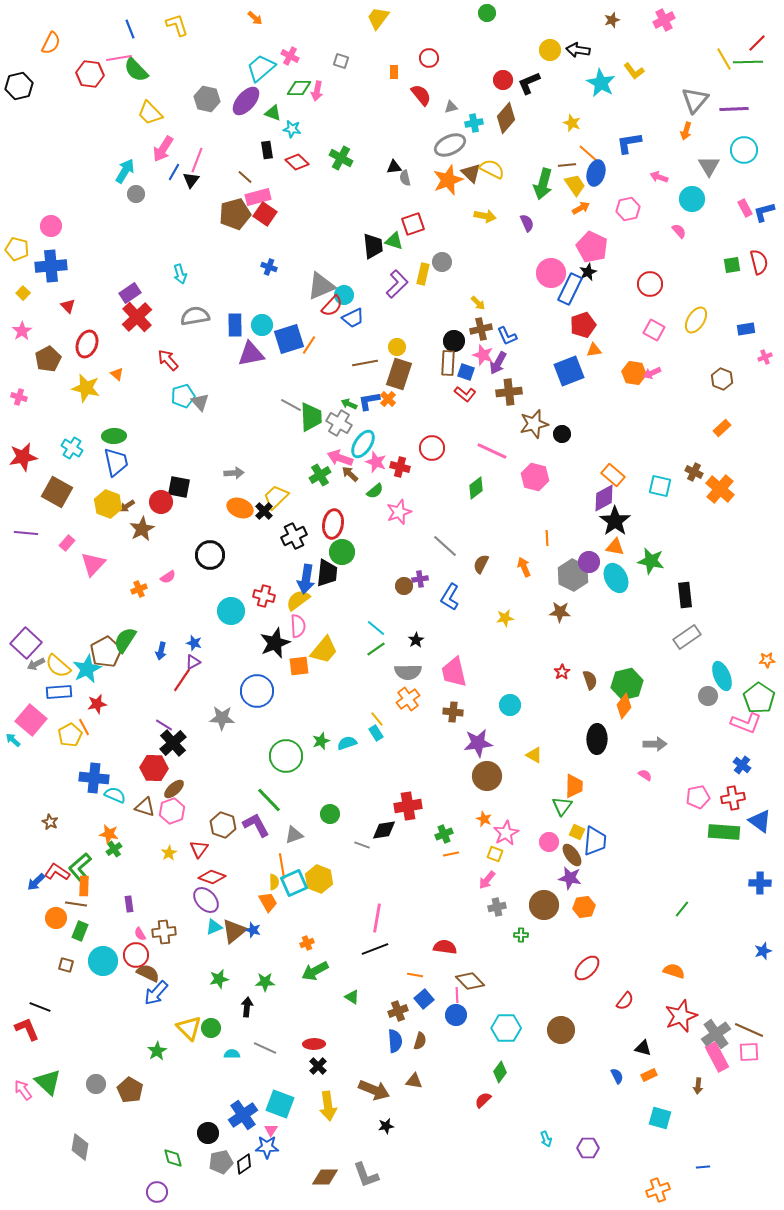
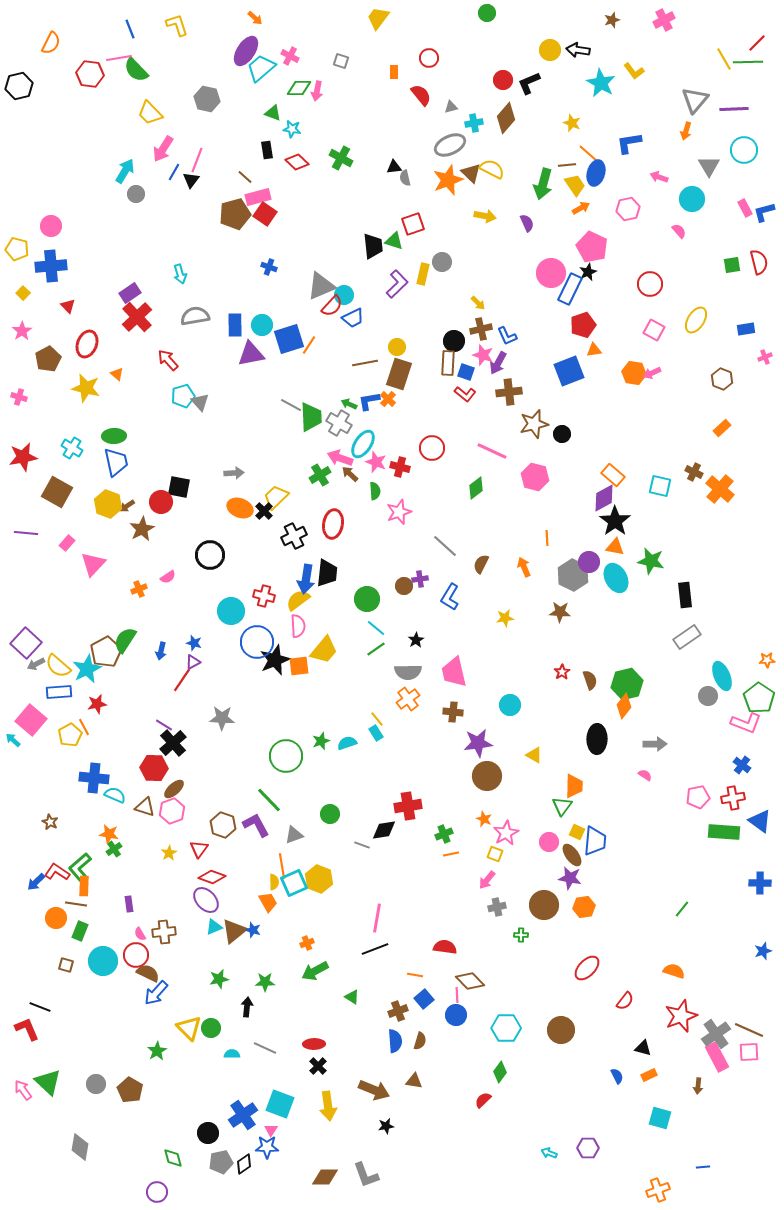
purple ellipse at (246, 101): moved 50 px up; rotated 8 degrees counterclockwise
green semicircle at (375, 491): rotated 54 degrees counterclockwise
green circle at (342, 552): moved 25 px right, 47 px down
black star at (275, 643): moved 17 px down
blue circle at (257, 691): moved 49 px up
cyan arrow at (546, 1139): moved 3 px right, 14 px down; rotated 133 degrees clockwise
